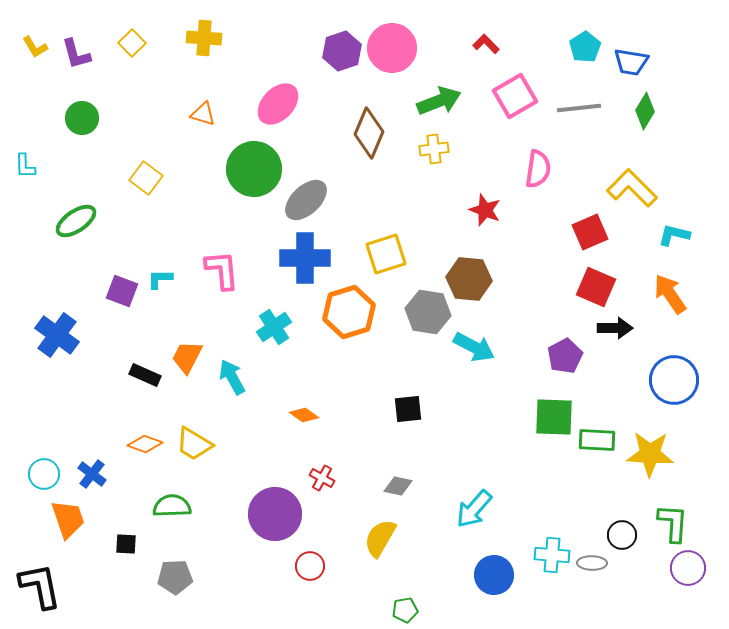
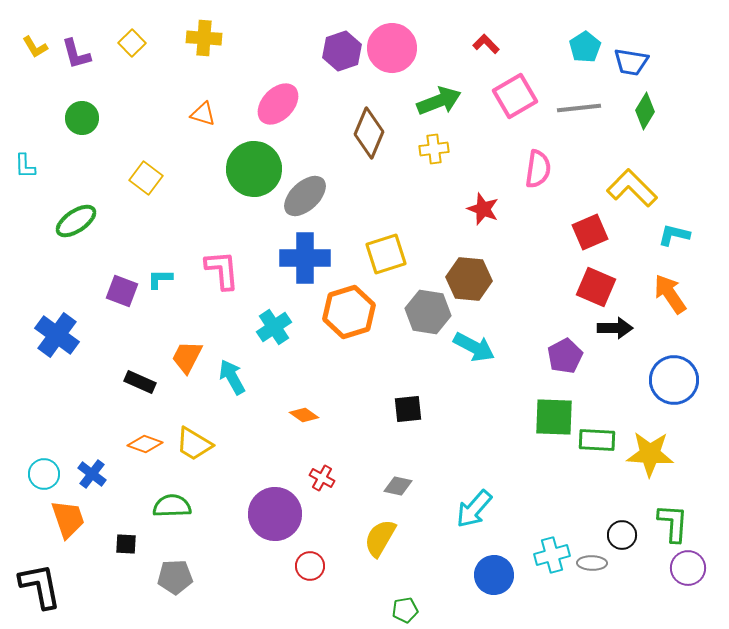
gray ellipse at (306, 200): moved 1 px left, 4 px up
red star at (485, 210): moved 2 px left, 1 px up
black rectangle at (145, 375): moved 5 px left, 7 px down
cyan cross at (552, 555): rotated 20 degrees counterclockwise
